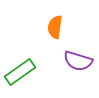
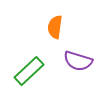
green rectangle: moved 9 px right, 1 px up; rotated 8 degrees counterclockwise
